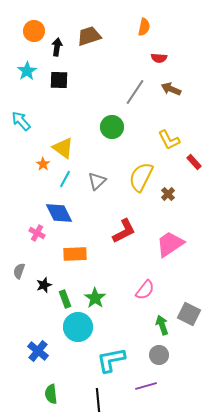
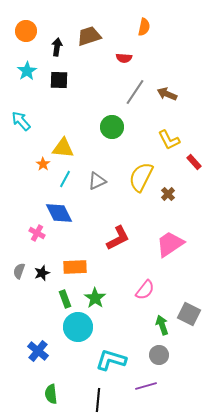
orange circle: moved 8 px left
red semicircle: moved 35 px left
brown arrow: moved 4 px left, 5 px down
yellow triangle: rotated 30 degrees counterclockwise
gray triangle: rotated 18 degrees clockwise
red L-shape: moved 6 px left, 7 px down
orange rectangle: moved 13 px down
black star: moved 2 px left, 12 px up
cyan L-shape: rotated 28 degrees clockwise
black line: rotated 10 degrees clockwise
